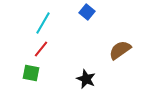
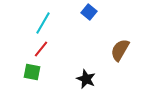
blue square: moved 2 px right
brown semicircle: rotated 25 degrees counterclockwise
green square: moved 1 px right, 1 px up
